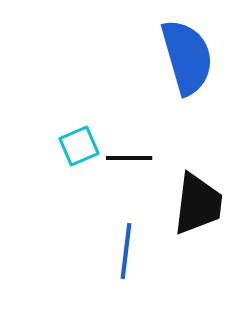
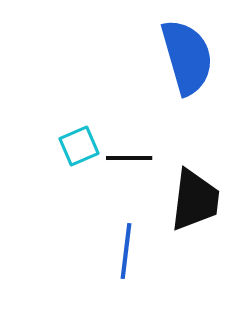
black trapezoid: moved 3 px left, 4 px up
